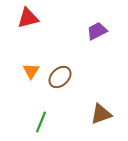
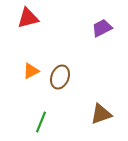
purple trapezoid: moved 5 px right, 3 px up
orange triangle: rotated 30 degrees clockwise
brown ellipse: rotated 25 degrees counterclockwise
